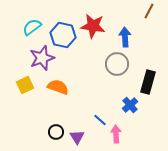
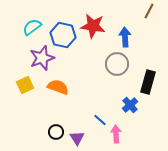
purple triangle: moved 1 px down
